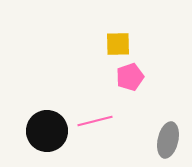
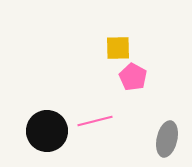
yellow square: moved 4 px down
pink pentagon: moved 3 px right; rotated 24 degrees counterclockwise
gray ellipse: moved 1 px left, 1 px up
